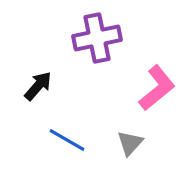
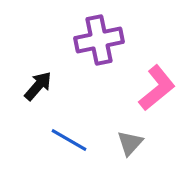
purple cross: moved 2 px right, 2 px down
blue line: moved 2 px right
